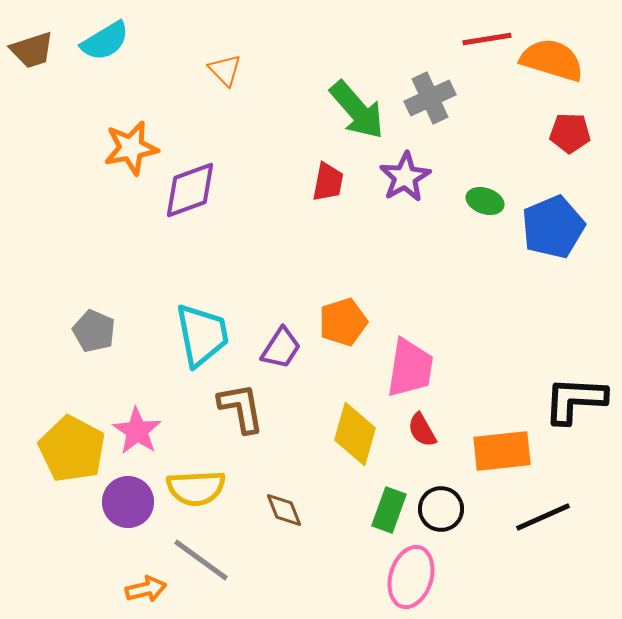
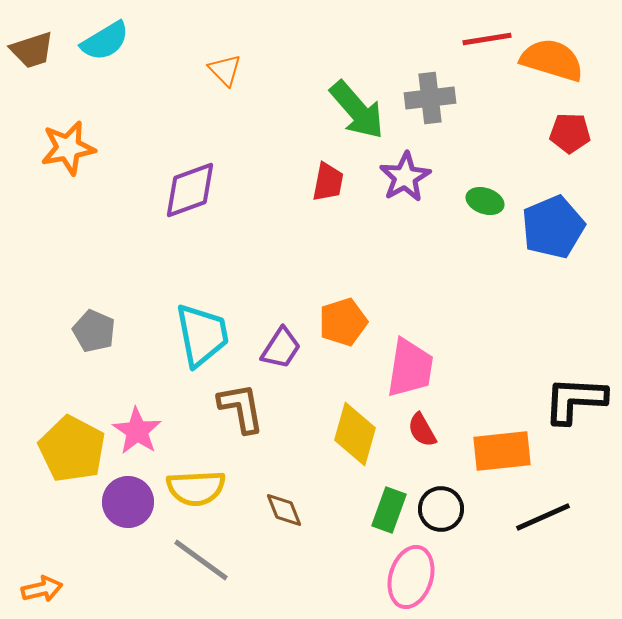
gray cross: rotated 18 degrees clockwise
orange star: moved 63 px left
orange arrow: moved 104 px left
